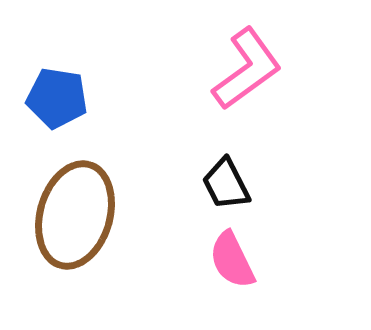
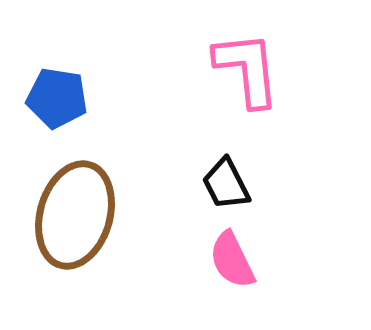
pink L-shape: rotated 60 degrees counterclockwise
